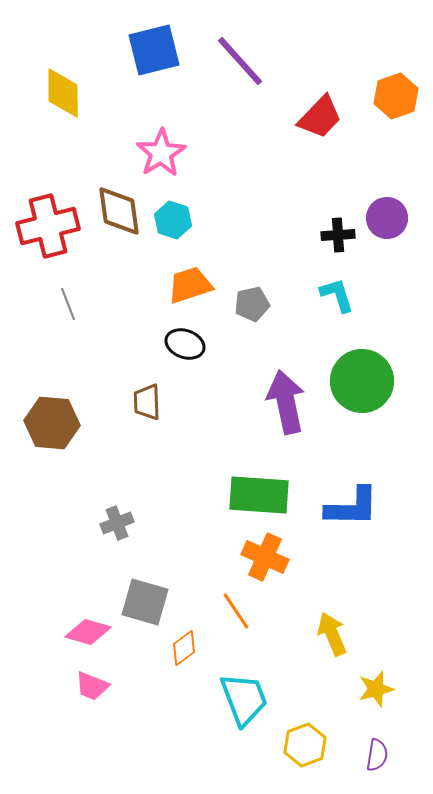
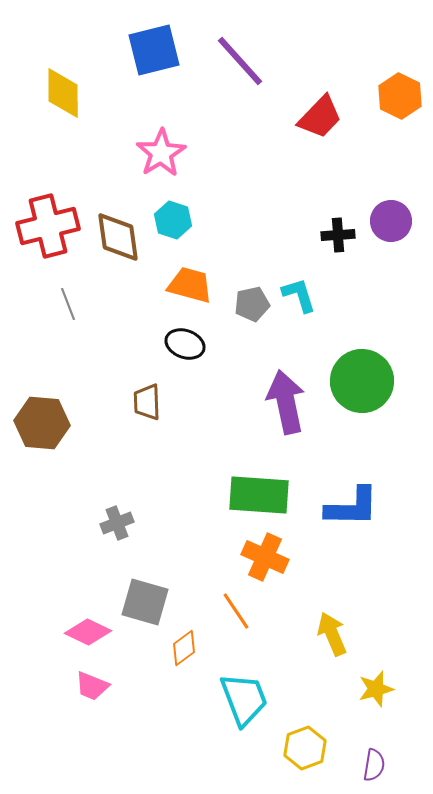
orange hexagon: moved 4 px right; rotated 15 degrees counterclockwise
brown diamond: moved 1 px left, 26 px down
purple circle: moved 4 px right, 3 px down
orange trapezoid: rotated 33 degrees clockwise
cyan L-shape: moved 38 px left
brown hexagon: moved 10 px left
pink diamond: rotated 9 degrees clockwise
yellow hexagon: moved 3 px down
purple semicircle: moved 3 px left, 10 px down
